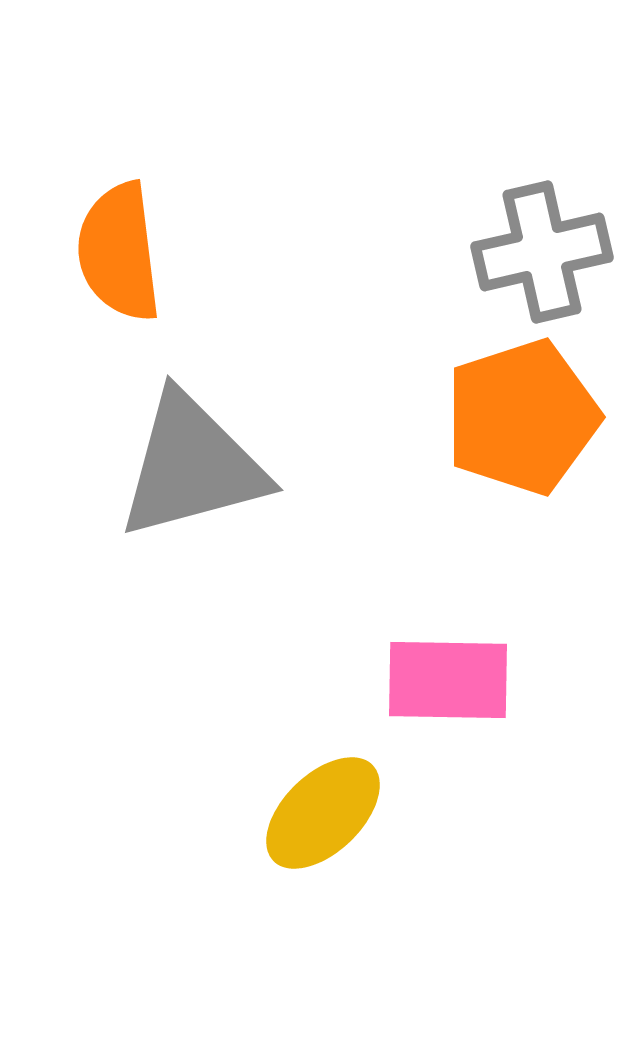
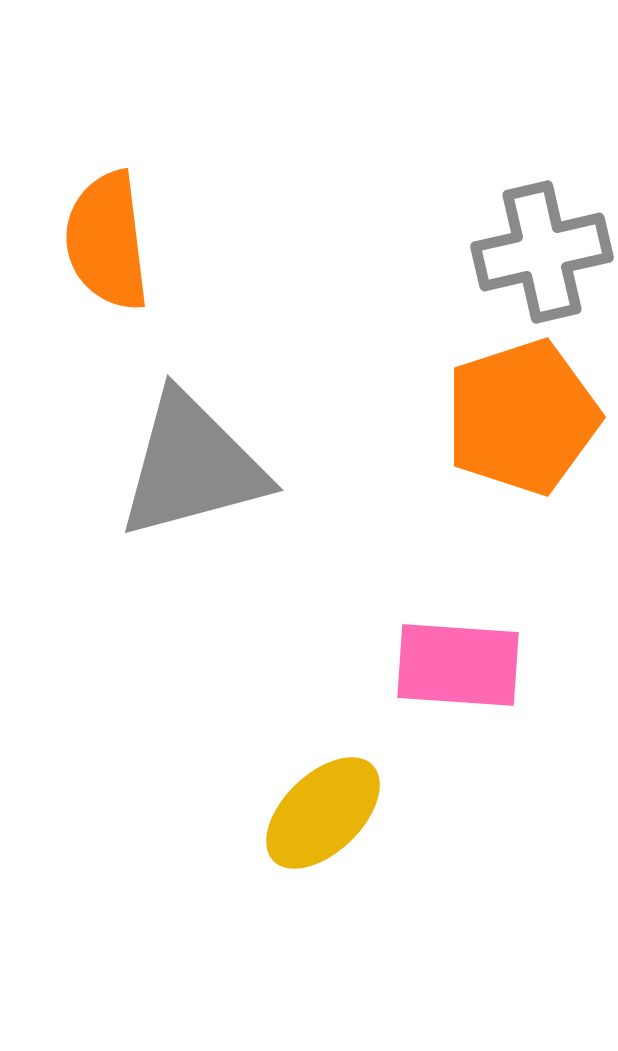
orange semicircle: moved 12 px left, 11 px up
pink rectangle: moved 10 px right, 15 px up; rotated 3 degrees clockwise
